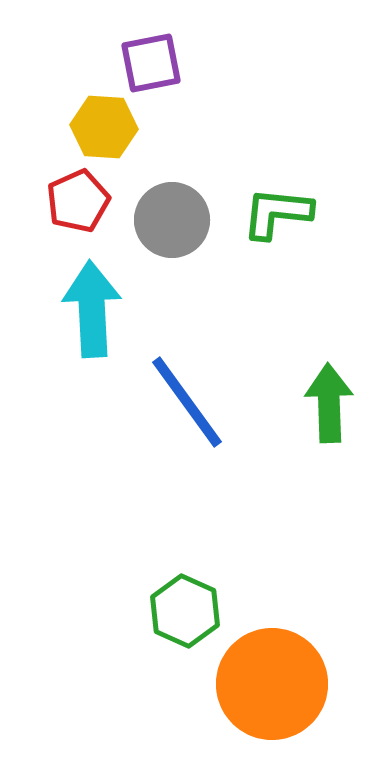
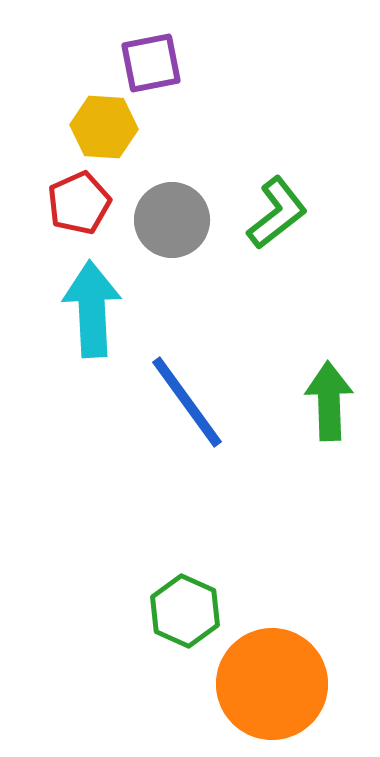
red pentagon: moved 1 px right, 2 px down
green L-shape: rotated 136 degrees clockwise
green arrow: moved 2 px up
